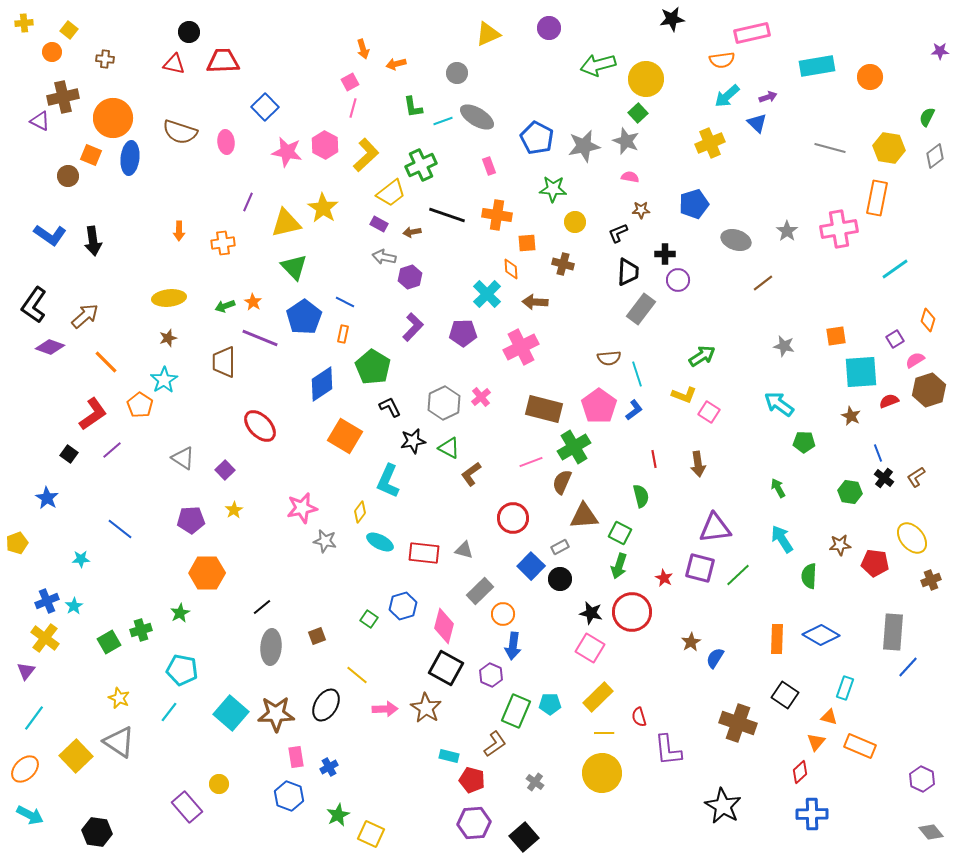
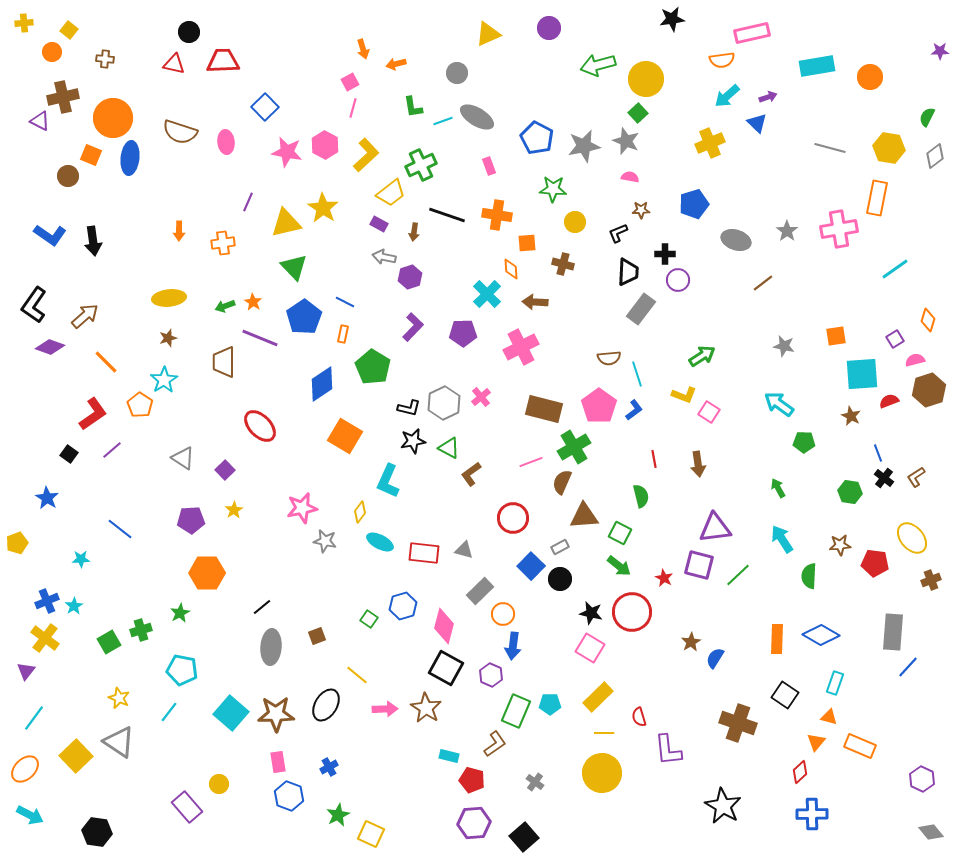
brown arrow at (412, 232): moved 2 px right; rotated 72 degrees counterclockwise
pink semicircle at (915, 360): rotated 18 degrees clockwise
cyan square at (861, 372): moved 1 px right, 2 px down
black L-shape at (390, 407): moved 19 px right, 1 px down; rotated 130 degrees clockwise
green arrow at (619, 566): rotated 70 degrees counterclockwise
purple square at (700, 568): moved 1 px left, 3 px up
cyan rectangle at (845, 688): moved 10 px left, 5 px up
pink rectangle at (296, 757): moved 18 px left, 5 px down
